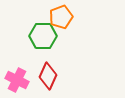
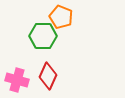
orange pentagon: rotated 30 degrees counterclockwise
pink cross: rotated 10 degrees counterclockwise
